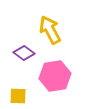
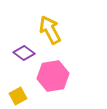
pink hexagon: moved 2 px left
yellow square: rotated 30 degrees counterclockwise
